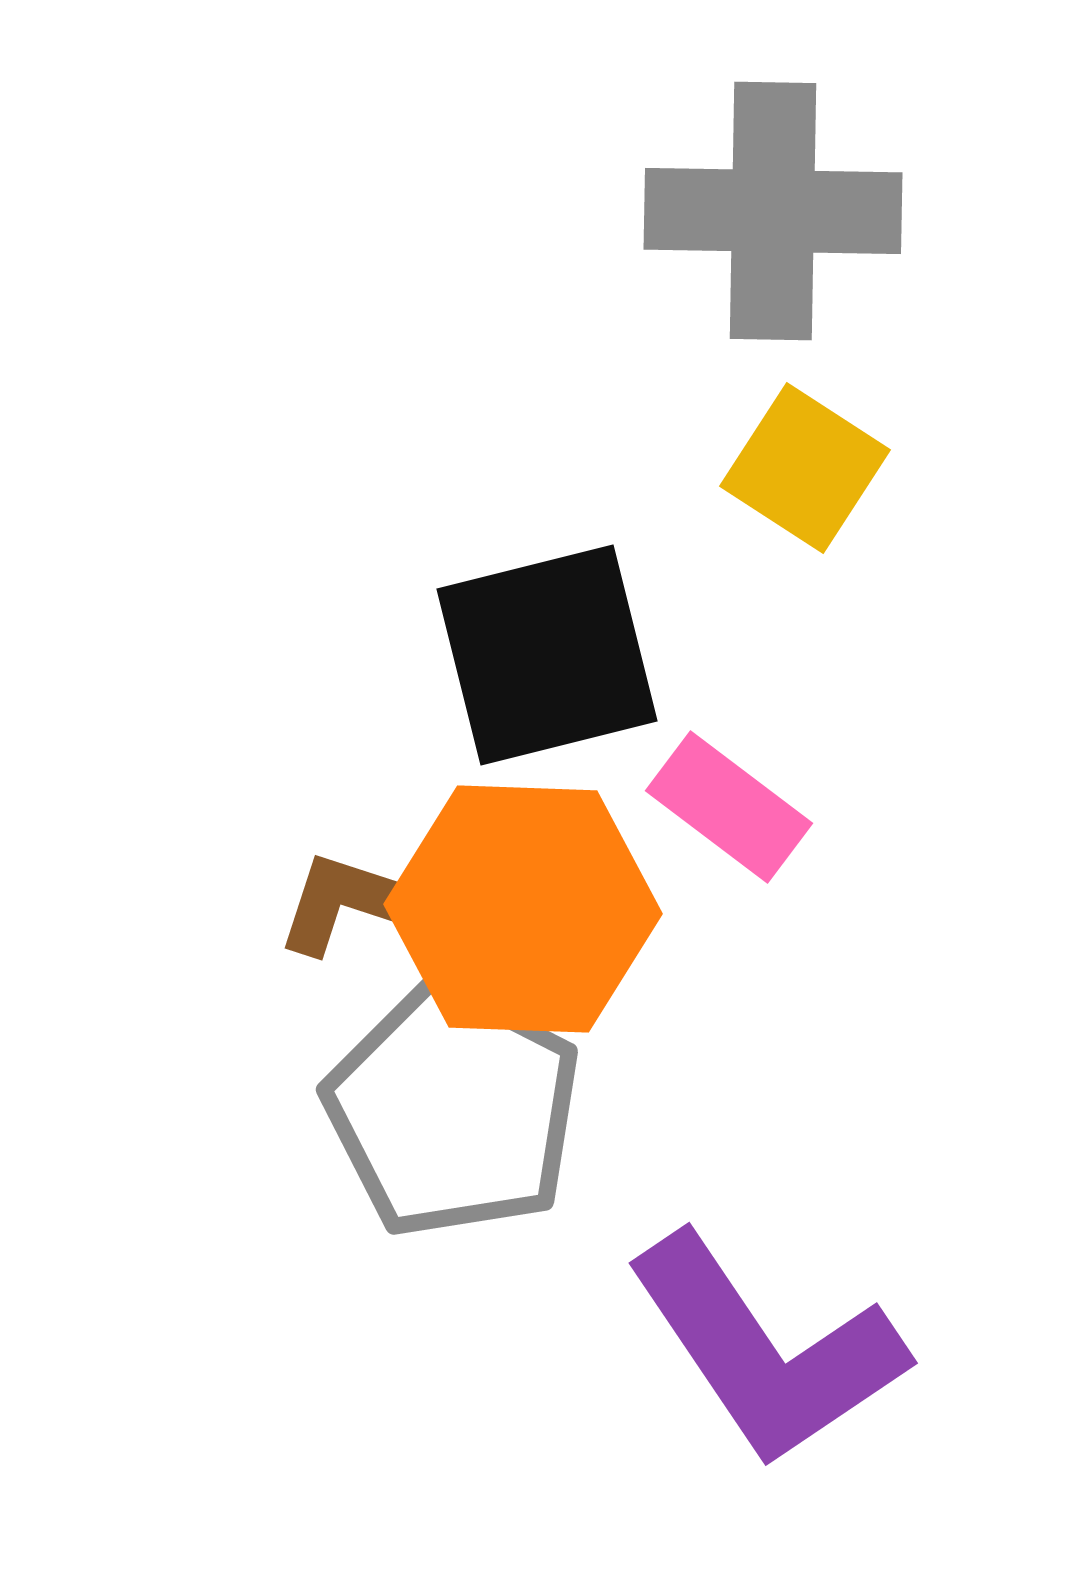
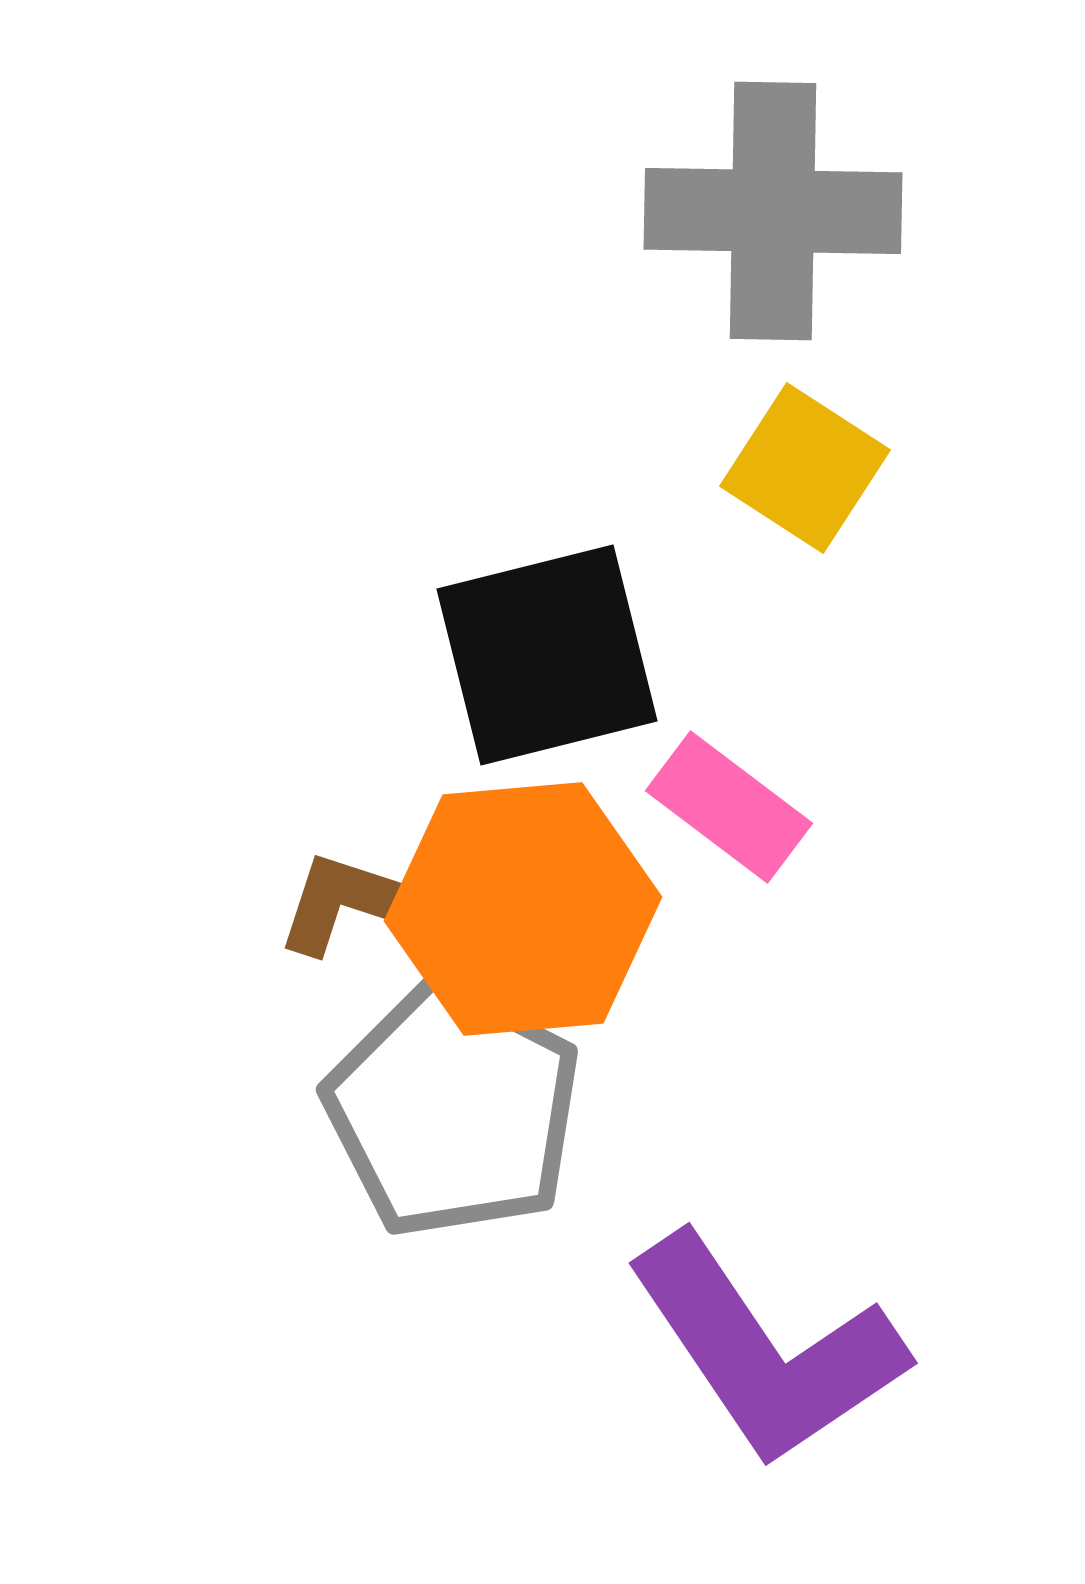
orange hexagon: rotated 7 degrees counterclockwise
